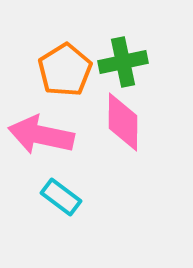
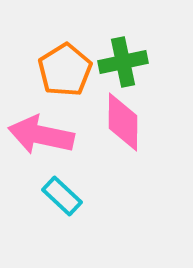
cyan rectangle: moved 1 px right, 1 px up; rotated 6 degrees clockwise
